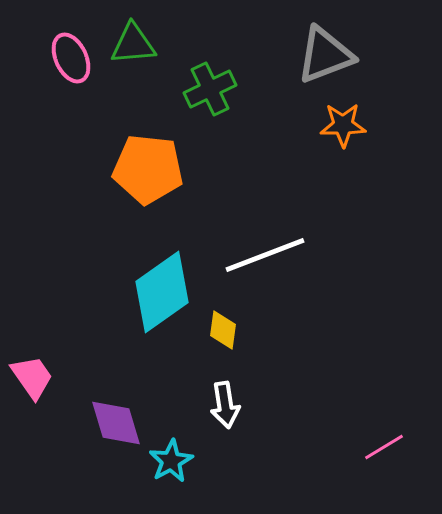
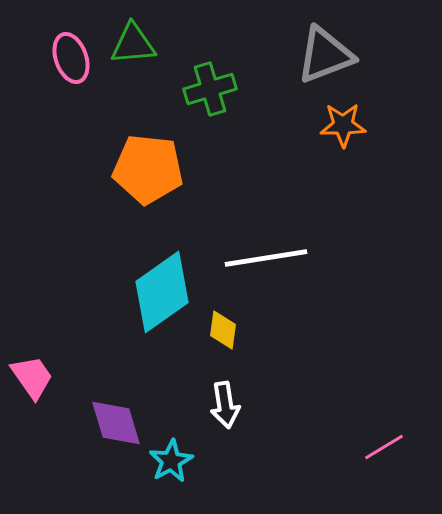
pink ellipse: rotated 6 degrees clockwise
green cross: rotated 9 degrees clockwise
white line: moved 1 px right, 3 px down; rotated 12 degrees clockwise
